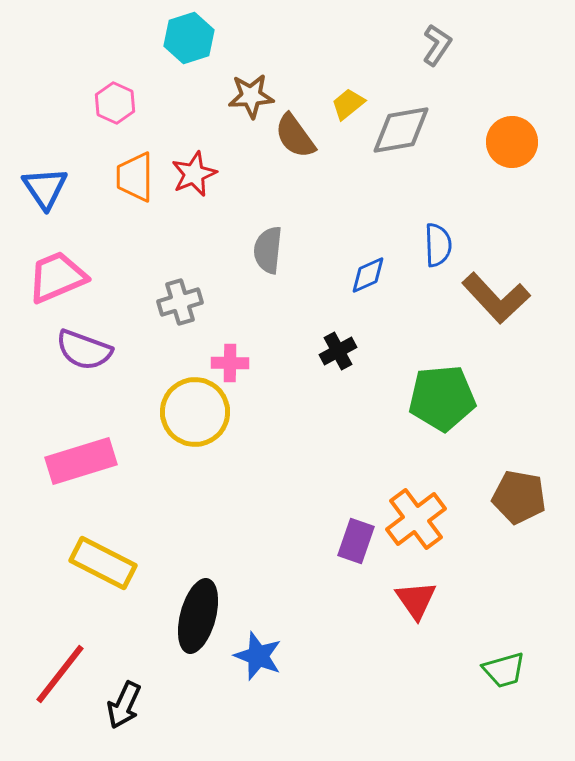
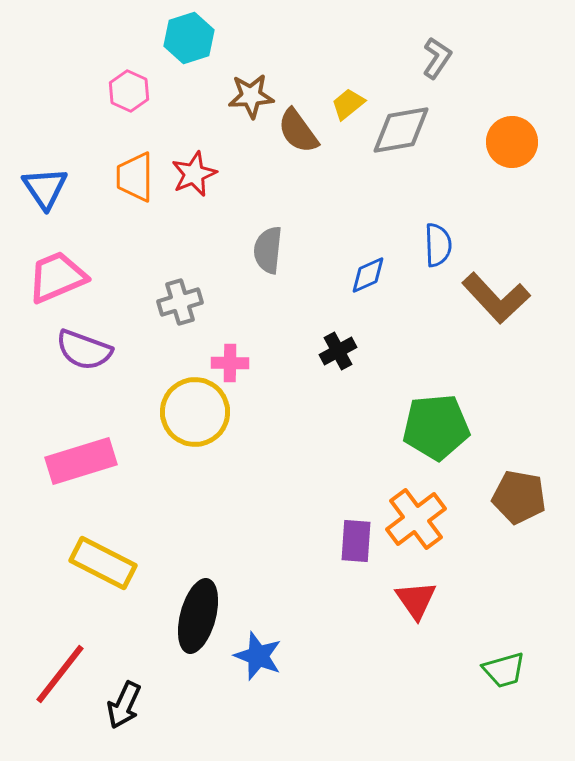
gray L-shape: moved 13 px down
pink hexagon: moved 14 px right, 12 px up
brown semicircle: moved 3 px right, 5 px up
green pentagon: moved 6 px left, 29 px down
purple rectangle: rotated 15 degrees counterclockwise
